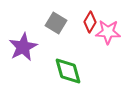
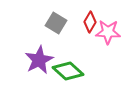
purple star: moved 16 px right, 13 px down
green diamond: rotated 32 degrees counterclockwise
